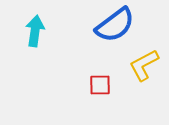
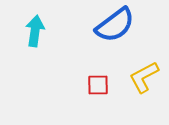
yellow L-shape: moved 12 px down
red square: moved 2 px left
